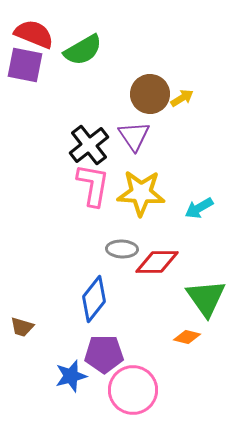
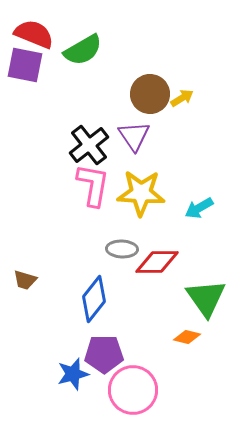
brown trapezoid: moved 3 px right, 47 px up
blue star: moved 2 px right, 2 px up
